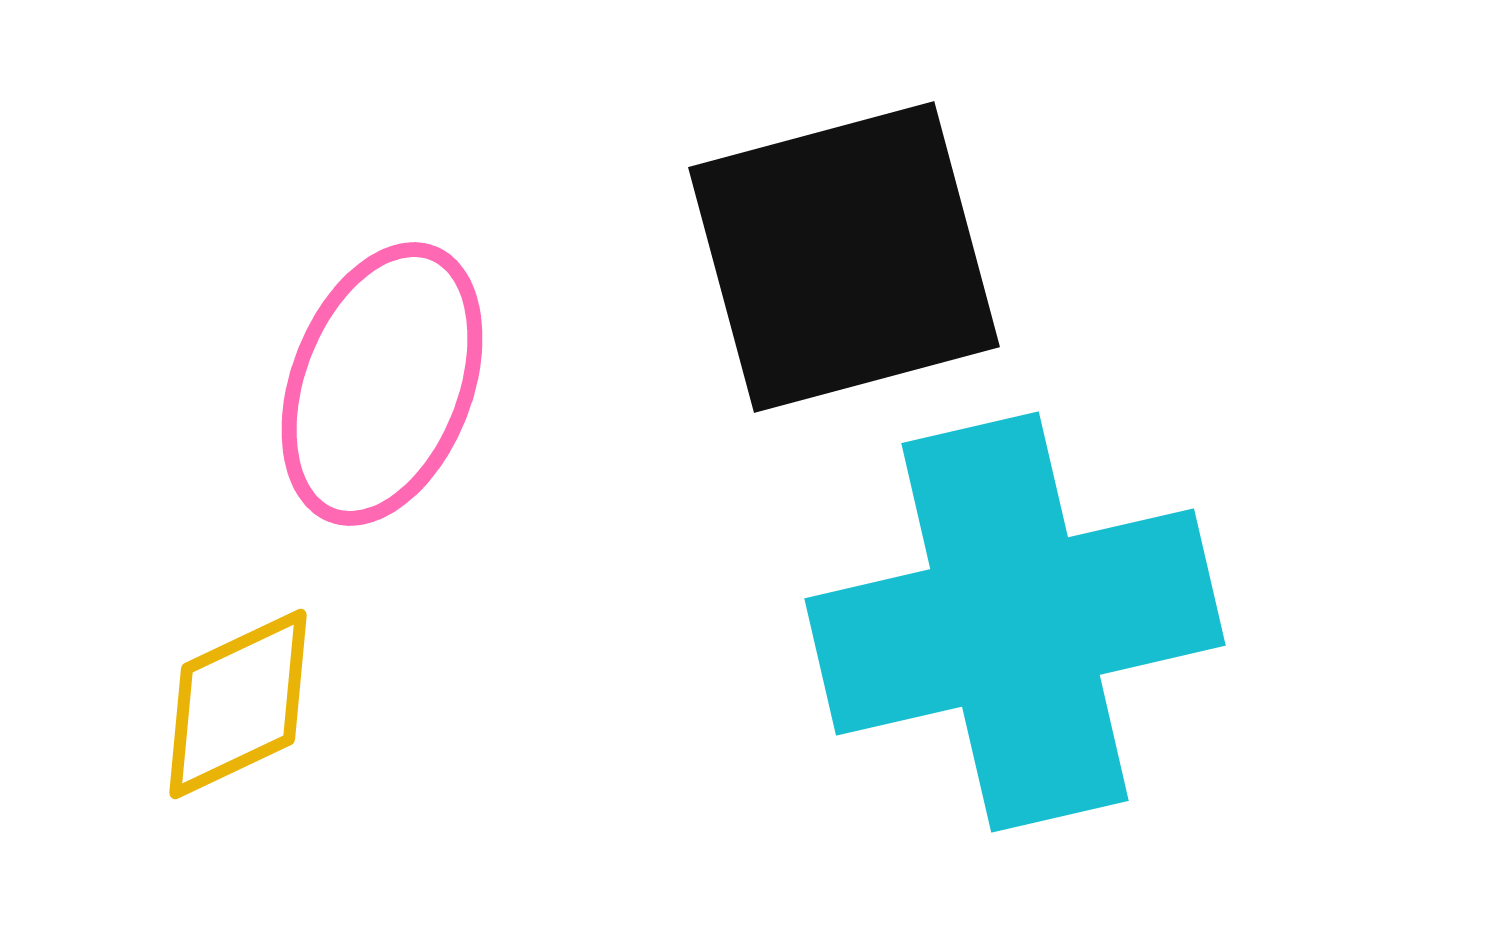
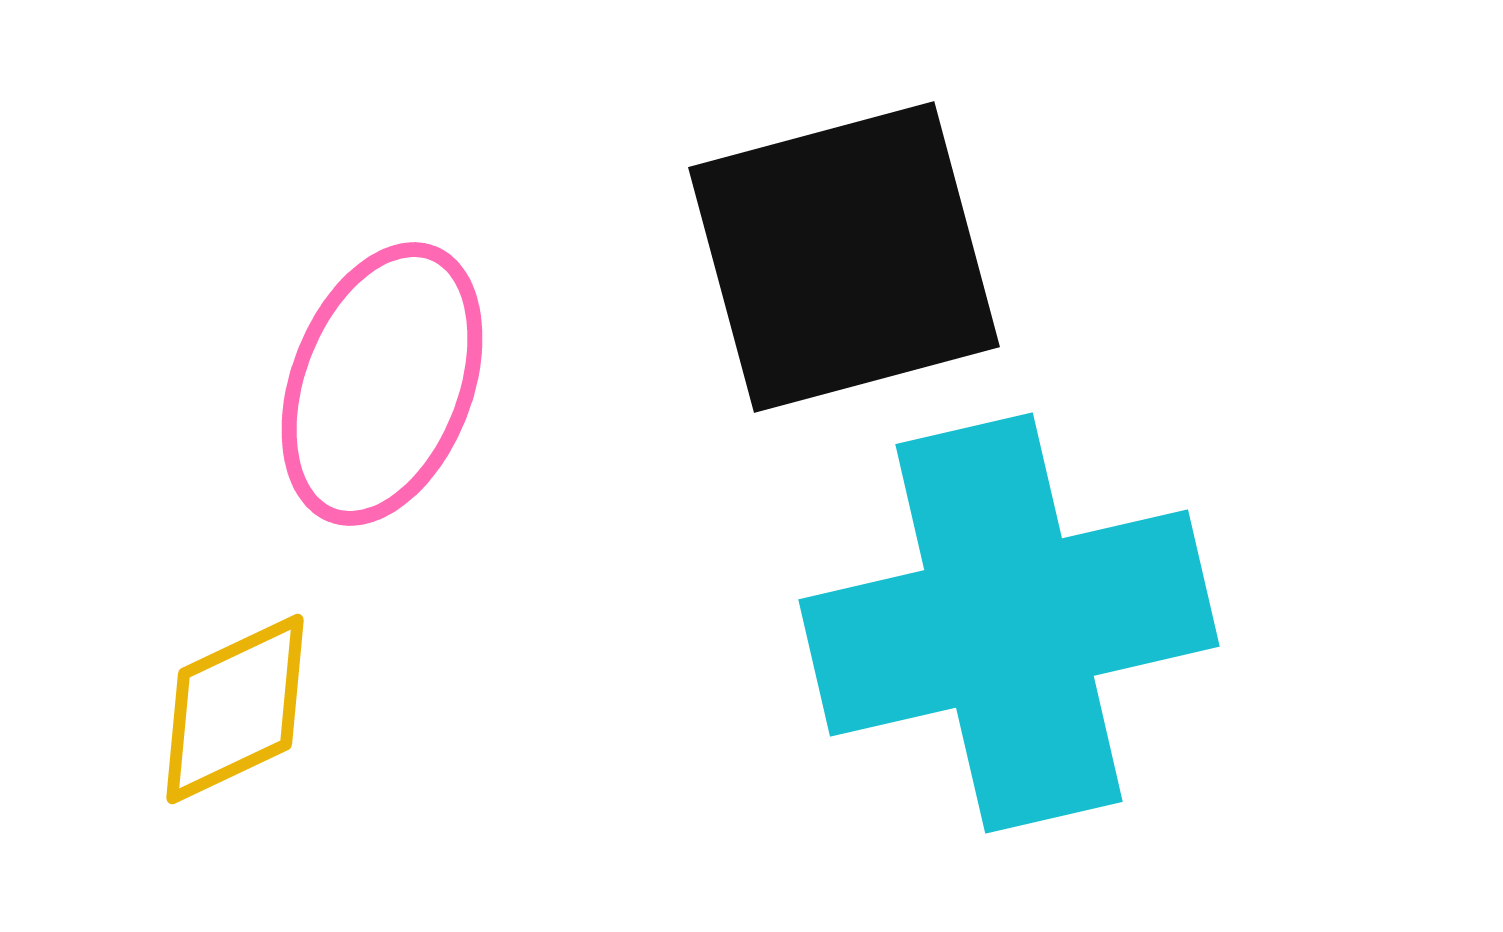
cyan cross: moved 6 px left, 1 px down
yellow diamond: moved 3 px left, 5 px down
